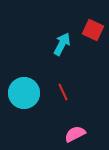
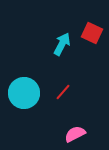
red square: moved 1 px left, 3 px down
red line: rotated 66 degrees clockwise
